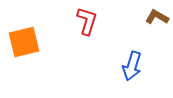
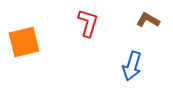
brown L-shape: moved 9 px left, 3 px down
red L-shape: moved 1 px right, 2 px down
